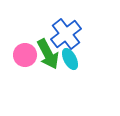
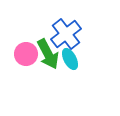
pink circle: moved 1 px right, 1 px up
